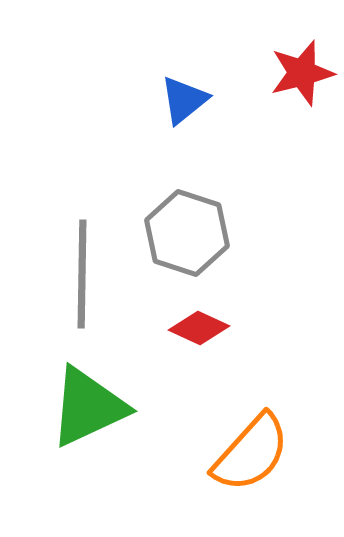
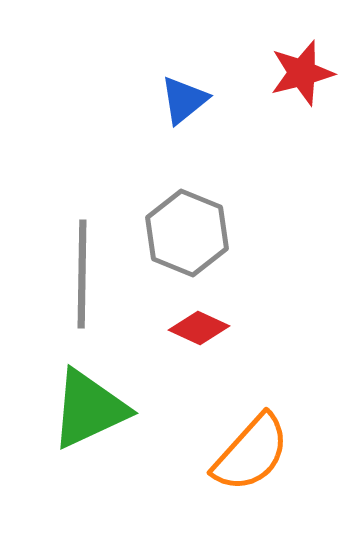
gray hexagon: rotated 4 degrees clockwise
green triangle: moved 1 px right, 2 px down
